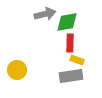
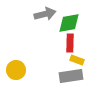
green diamond: moved 2 px right, 1 px down
yellow circle: moved 1 px left
